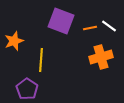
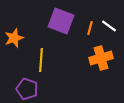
orange line: rotated 64 degrees counterclockwise
orange star: moved 3 px up
orange cross: moved 1 px down
purple pentagon: rotated 15 degrees counterclockwise
